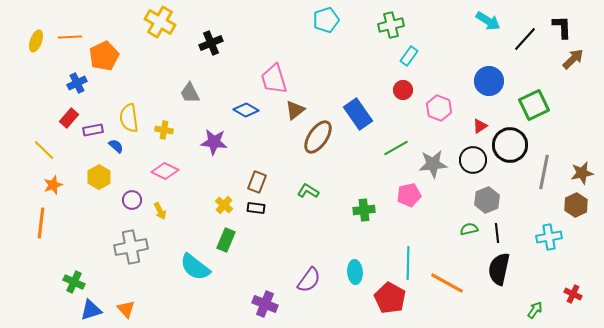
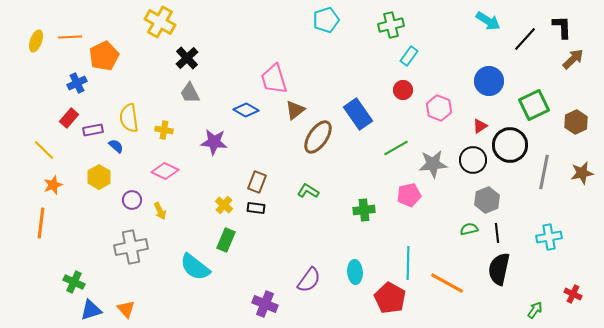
black cross at (211, 43): moved 24 px left, 15 px down; rotated 20 degrees counterclockwise
brown hexagon at (576, 205): moved 83 px up
